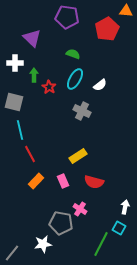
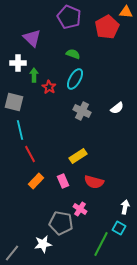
orange triangle: moved 1 px down
purple pentagon: moved 2 px right; rotated 15 degrees clockwise
red pentagon: moved 2 px up
white cross: moved 3 px right
white semicircle: moved 17 px right, 23 px down
